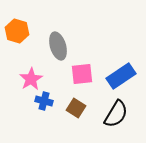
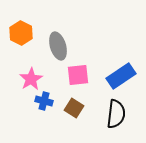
orange hexagon: moved 4 px right, 2 px down; rotated 10 degrees clockwise
pink square: moved 4 px left, 1 px down
brown square: moved 2 px left
black semicircle: rotated 24 degrees counterclockwise
